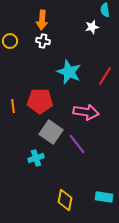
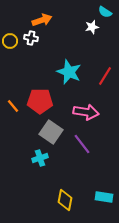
cyan semicircle: moved 2 px down; rotated 48 degrees counterclockwise
orange arrow: rotated 114 degrees counterclockwise
white cross: moved 12 px left, 3 px up
orange line: rotated 32 degrees counterclockwise
purple line: moved 5 px right
cyan cross: moved 4 px right
